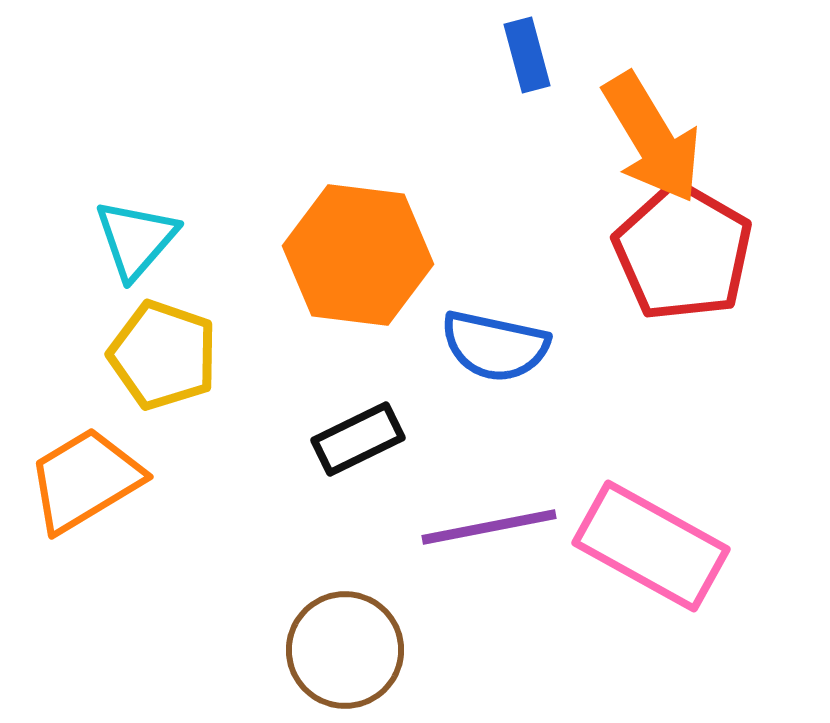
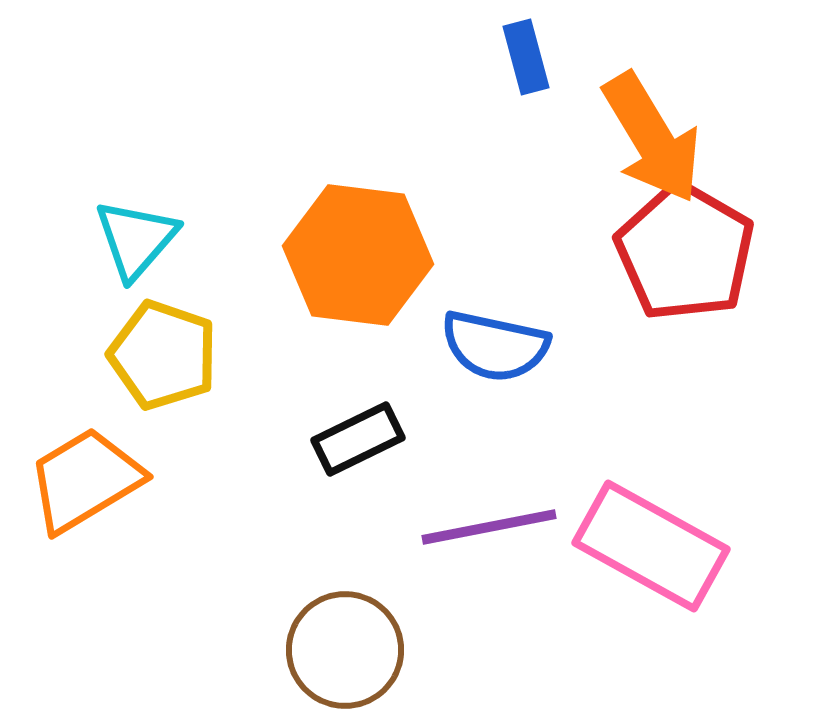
blue rectangle: moved 1 px left, 2 px down
red pentagon: moved 2 px right
